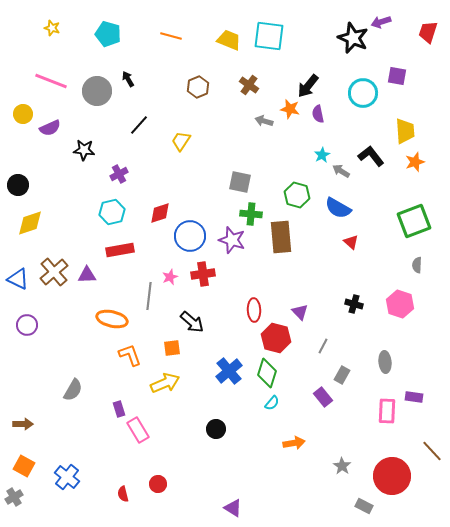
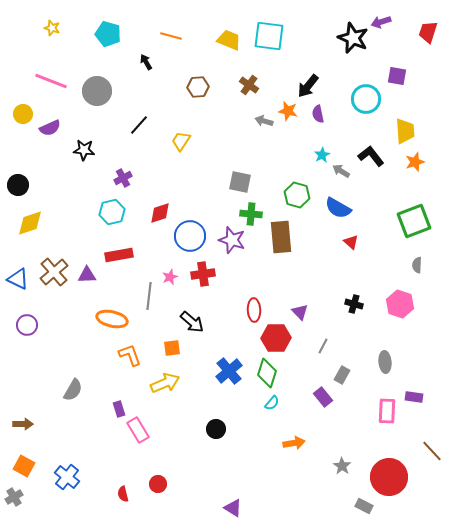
black arrow at (128, 79): moved 18 px right, 17 px up
brown hexagon at (198, 87): rotated 20 degrees clockwise
cyan circle at (363, 93): moved 3 px right, 6 px down
orange star at (290, 109): moved 2 px left, 2 px down
purple cross at (119, 174): moved 4 px right, 4 px down
red rectangle at (120, 250): moved 1 px left, 5 px down
red hexagon at (276, 338): rotated 16 degrees counterclockwise
red circle at (392, 476): moved 3 px left, 1 px down
